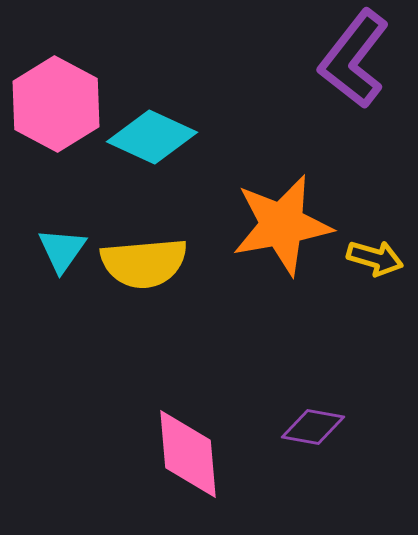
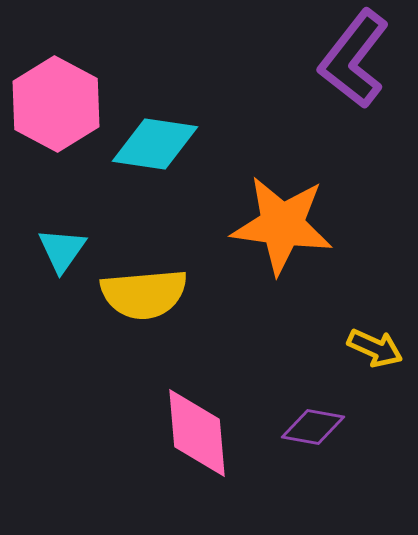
cyan diamond: moved 3 px right, 7 px down; rotated 16 degrees counterclockwise
orange star: rotated 18 degrees clockwise
yellow arrow: moved 90 px down; rotated 8 degrees clockwise
yellow semicircle: moved 31 px down
pink diamond: moved 9 px right, 21 px up
